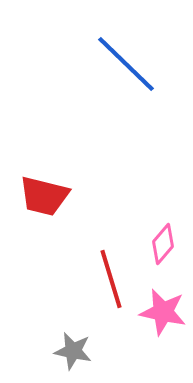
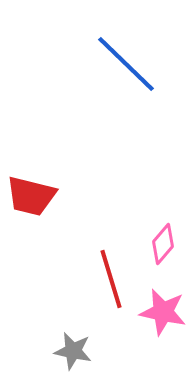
red trapezoid: moved 13 px left
